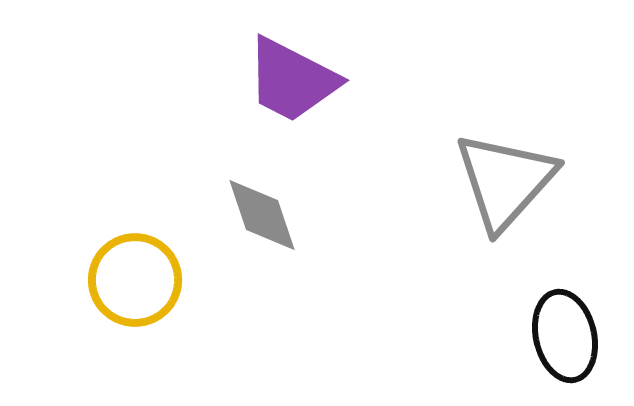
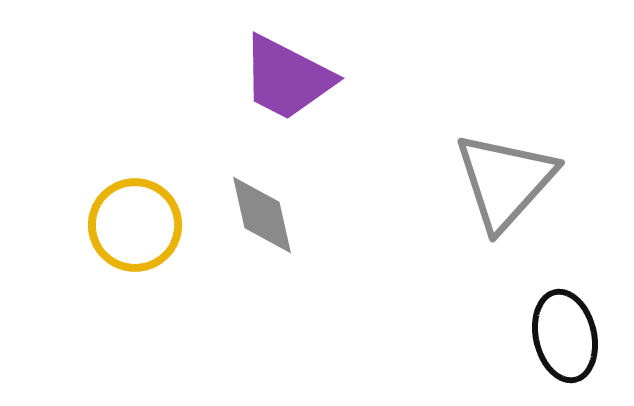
purple trapezoid: moved 5 px left, 2 px up
gray diamond: rotated 6 degrees clockwise
yellow circle: moved 55 px up
